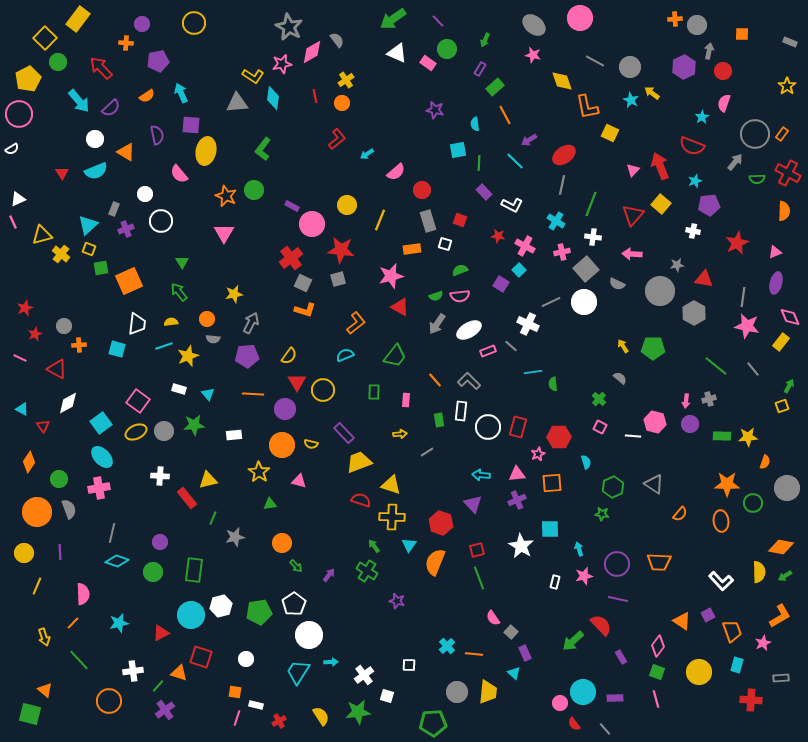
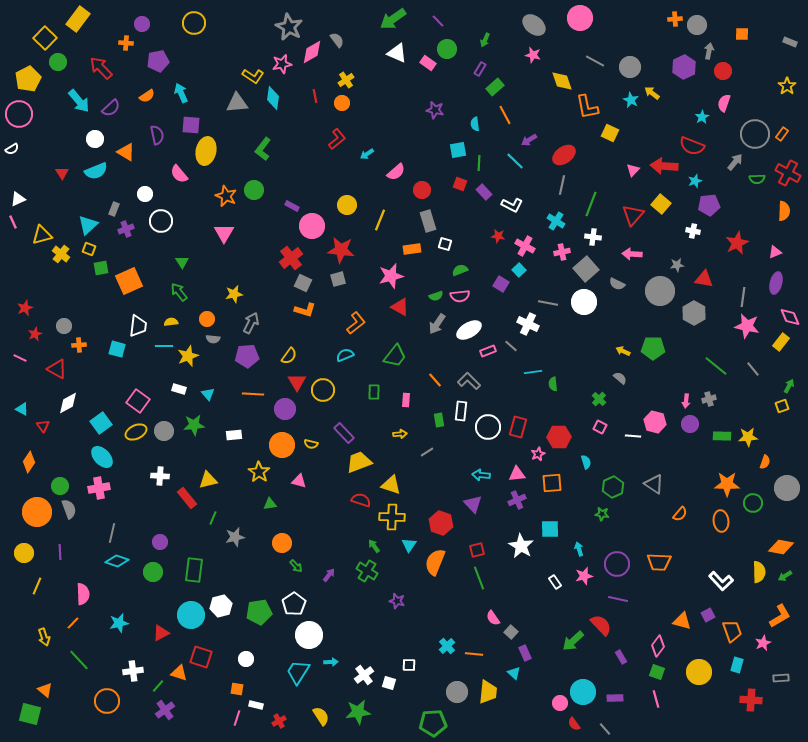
red arrow at (660, 166): moved 4 px right; rotated 64 degrees counterclockwise
red square at (460, 220): moved 36 px up
pink circle at (312, 224): moved 2 px down
gray line at (551, 302): moved 3 px left, 1 px down; rotated 36 degrees clockwise
white trapezoid at (137, 324): moved 1 px right, 2 px down
cyan line at (164, 346): rotated 18 degrees clockwise
yellow arrow at (623, 346): moved 5 px down; rotated 32 degrees counterclockwise
green circle at (59, 479): moved 1 px right, 7 px down
white rectangle at (555, 582): rotated 48 degrees counterclockwise
orange triangle at (682, 621): rotated 18 degrees counterclockwise
orange square at (235, 692): moved 2 px right, 3 px up
white square at (387, 696): moved 2 px right, 13 px up
orange circle at (109, 701): moved 2 px left
